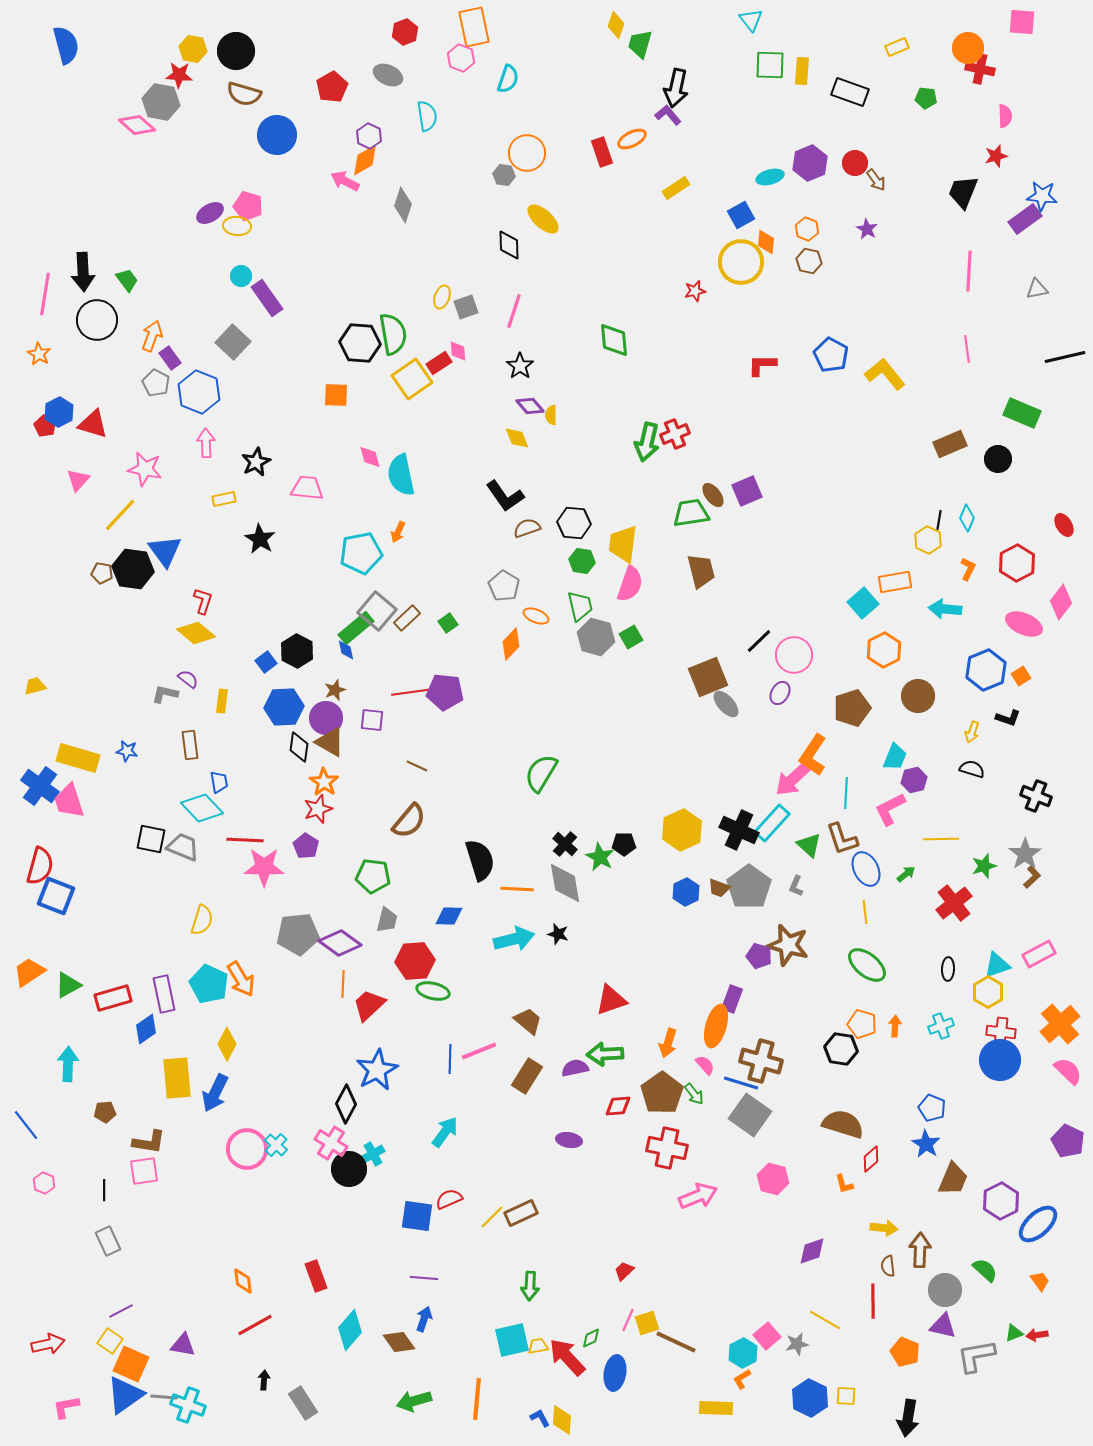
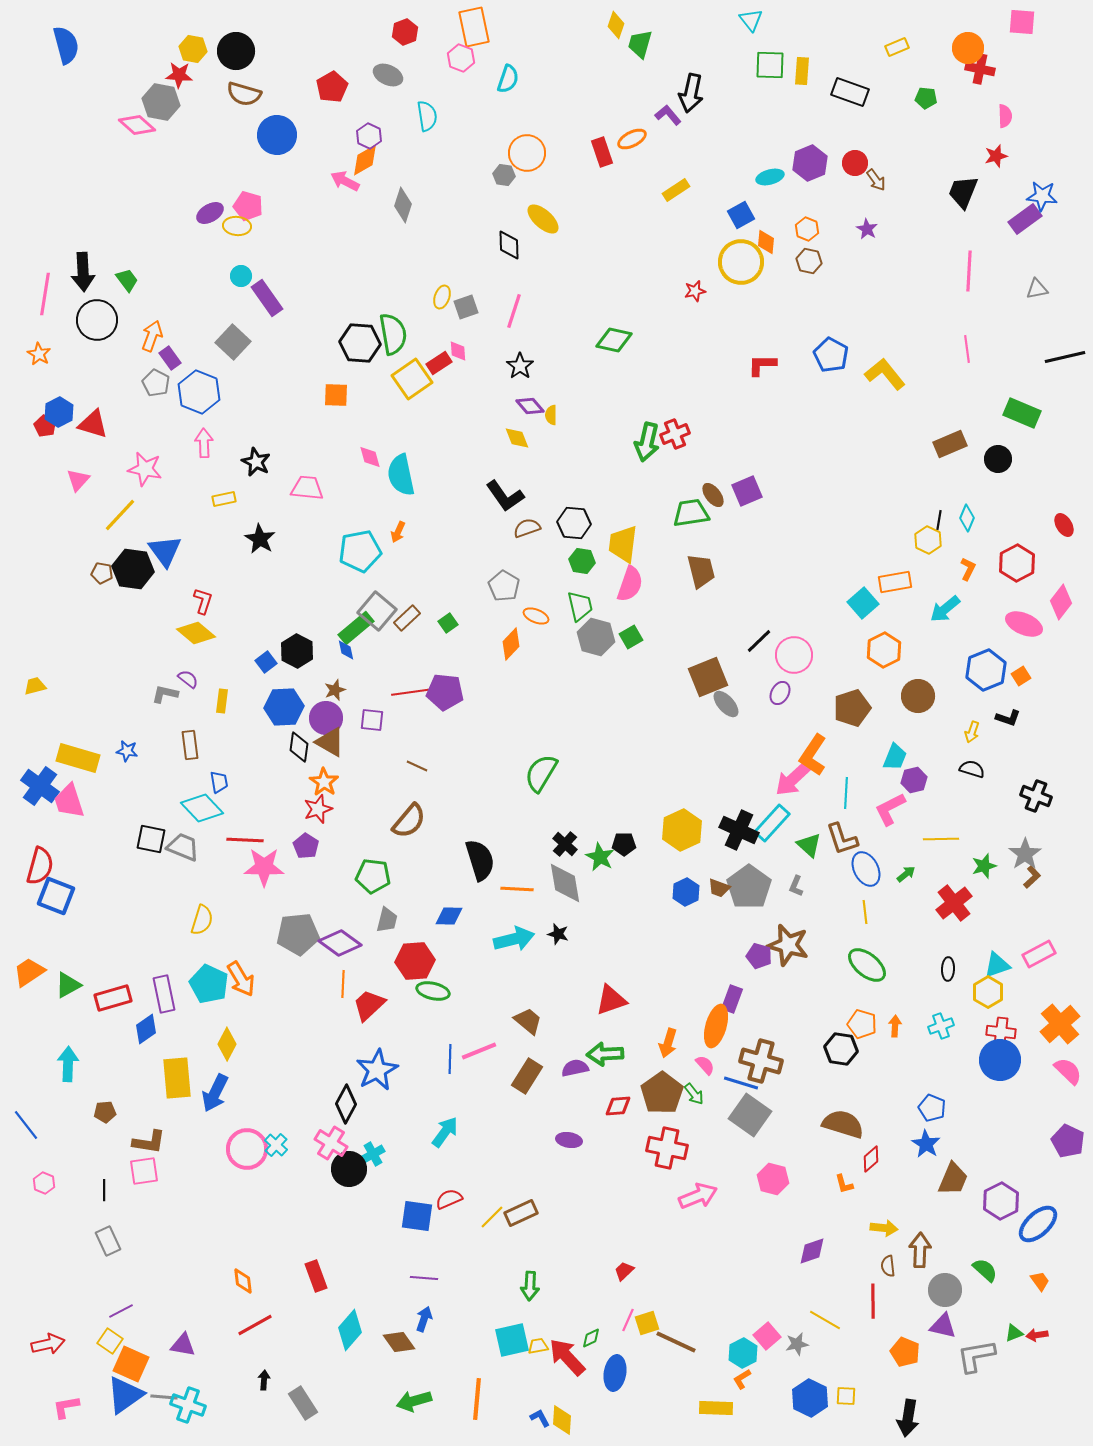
black arrow at (676, 88): moved 15 px right, 5 px down
yellow rectangle at (676, 188): moved 2 px down
green diamond at (614, 340): rotated 72 degrees counterclockwise
pink arrow at (206, 443): moved 2 px left
black star at (256, 462): rotated 20 degrees counterclockwise
cyan pentagon at (361, 553): moved 1 px left, 2 px up
cyan arrow at (945, 609): rotated 44 degrees counterclockwise
